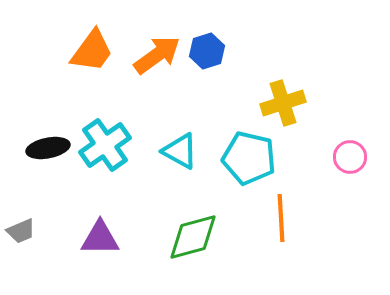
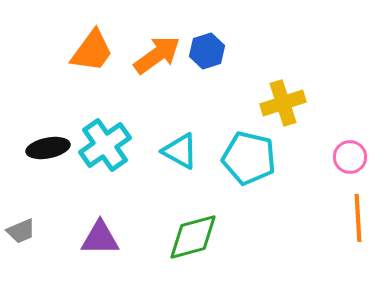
orange line: moved 77 px right
